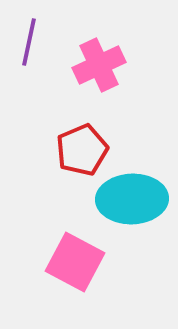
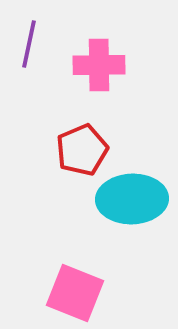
purple line: moved 2 px down
pink cross: rotated 24 degrees clockwise
pink square: moved 31 px down; rotated 6 degrees counterclockwise
